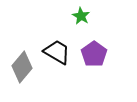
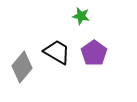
green star: rotated 18 degrees counterclockwise
purple pentagon: moved 1 px up
